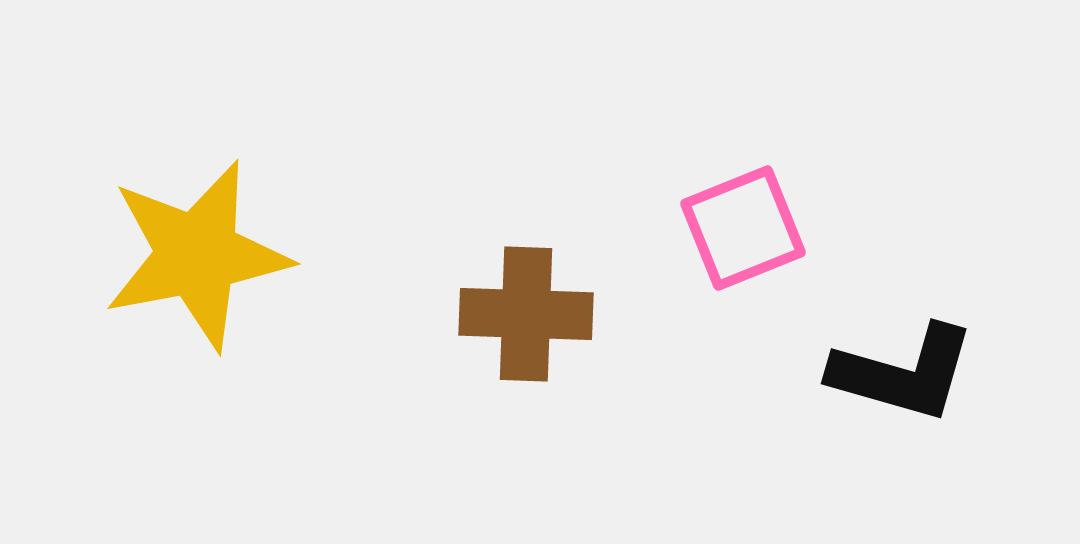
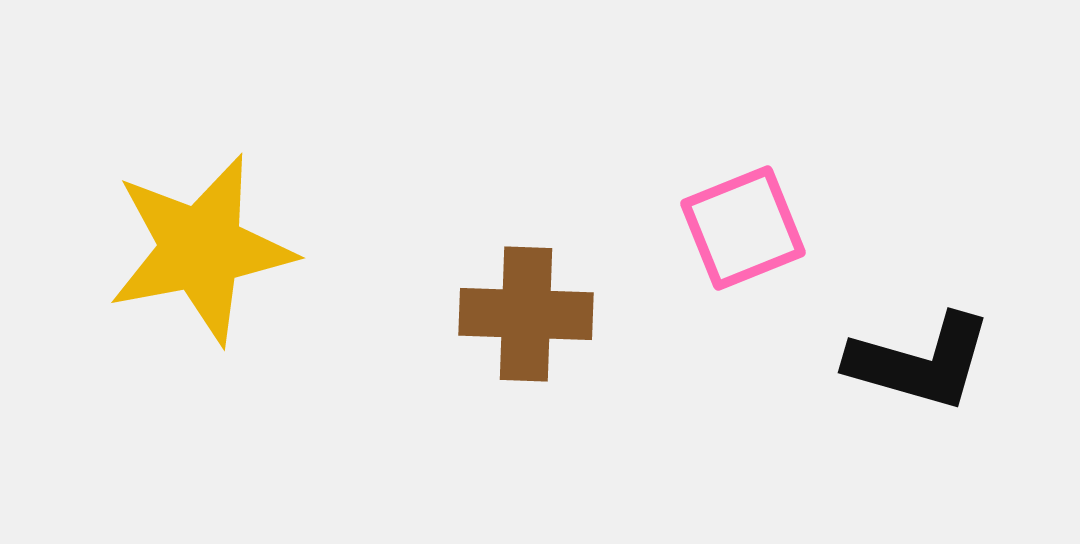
yellow star: moved 4 px right, 6 px up
black L-shape: moved 17 px right, 11 px up
